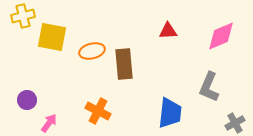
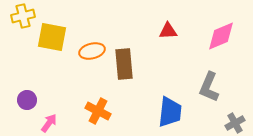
blue trapezoid: moved 1 px up
